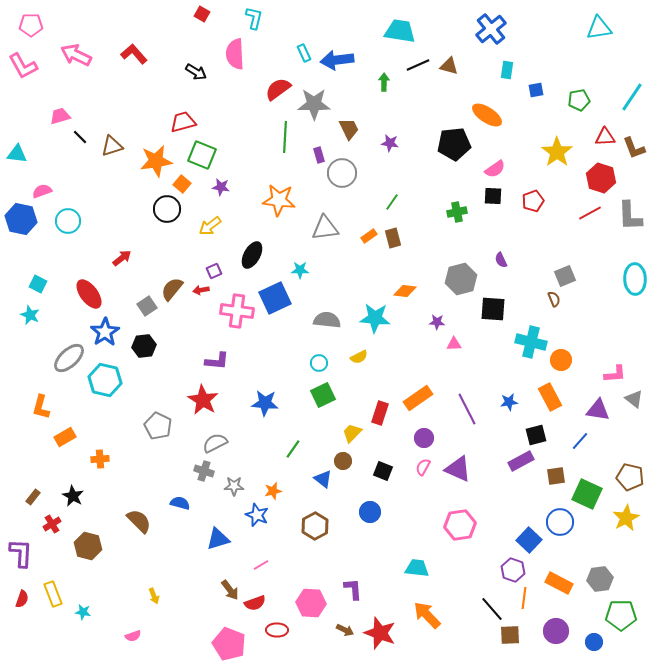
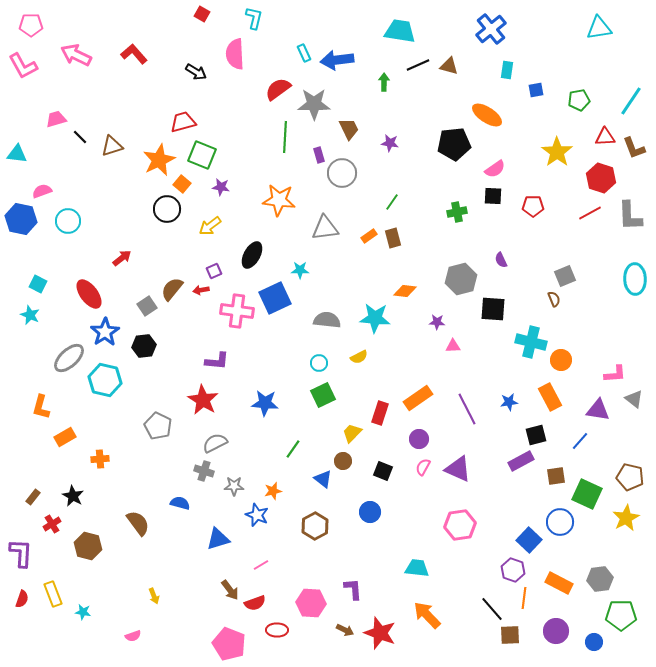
cyan line at (632, 97): moved 1 px left, 4 px down
pink trapezoid at (60, 116): moved 4 px left, 3 px down
orange star at (156, 161): moved 3 px right, 1 px up; rotated 16 degrees counterclockwise
red pentagon at (533, 201): moved 5 px down; rotated 20 degrees clockwise
pink triangle at (454, 344): moved 1 px left, 2 px down
purple circle at (424, 438): moved 5 px left, 1 px down
brown semicircle at (139, 521): moved 1 px left, 2 px down; rotated 8 degrees clockwise
